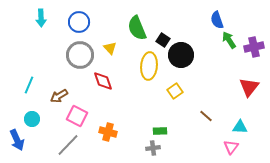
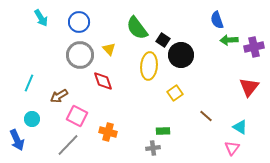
cyan arrow: rotated 30 degrees counterclockwise
green semicircle: rotated 15 degrees counterclockwise
green arrow: rotated 60 degrees counterclockwise
yellow triangle: moved 1 px left, 1 px down
cyan line: moved 2 px up
yellow square: moved 2 px down
cyan triangle: rotated 28 degrees clockwise
green rectangle: moved 3 px right
pink triangle: moved 1 px right, 1 px down
